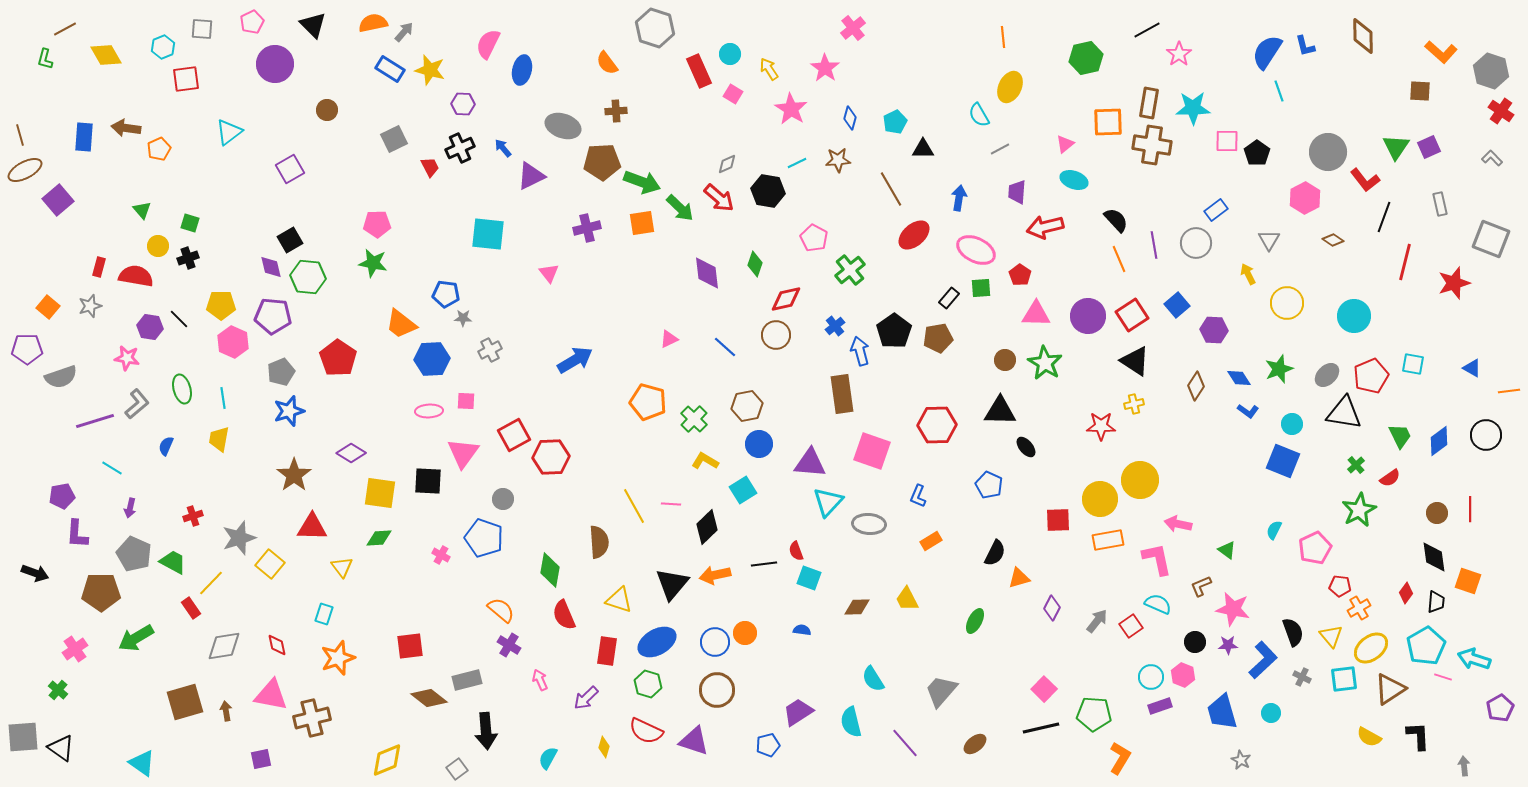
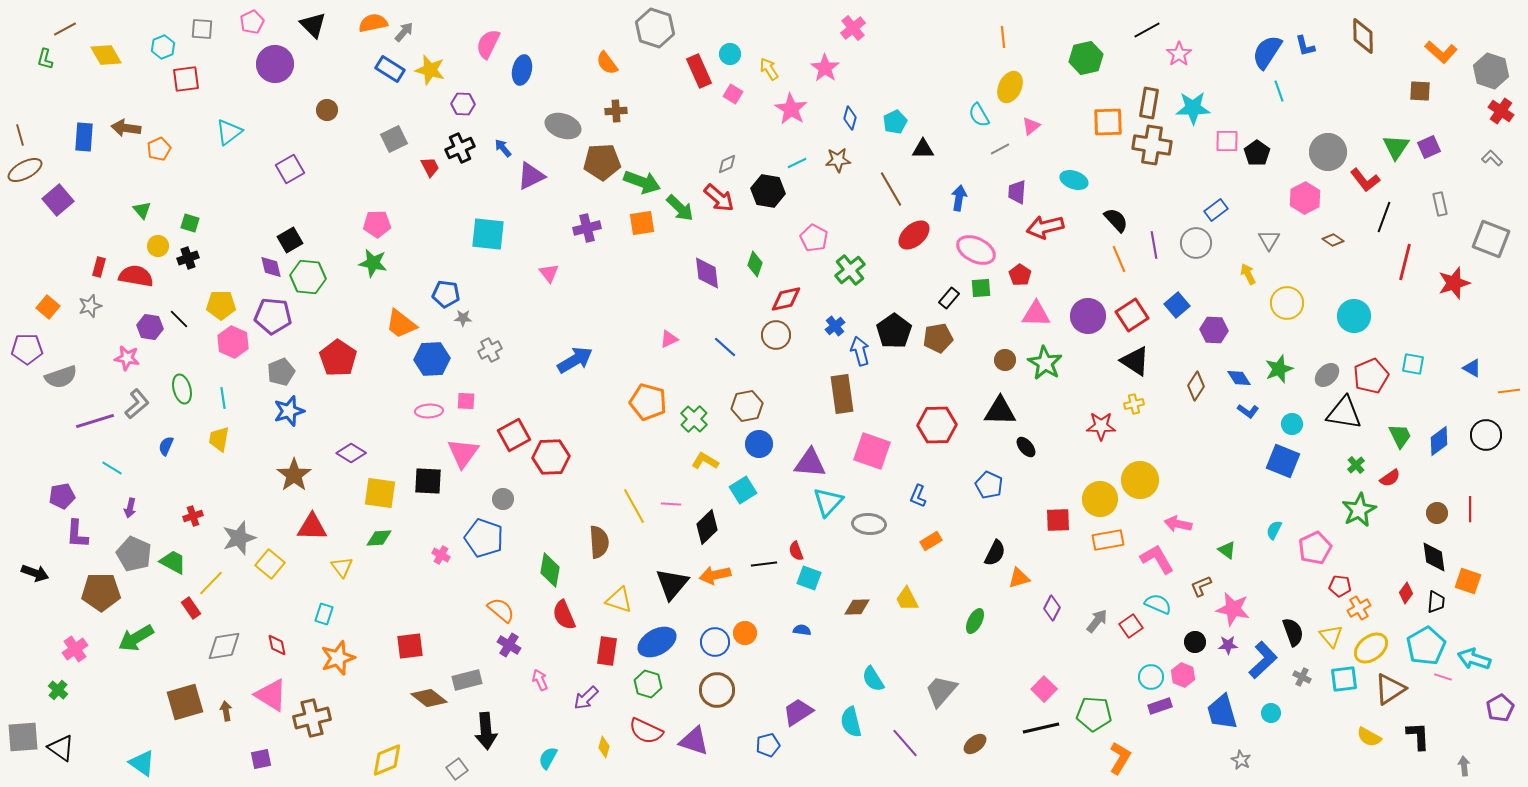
pink triangle at (1065, 144): moved 34 px left, 18 px up
pink L-shape at (1157, 559): rotated 18 degrees counterclockwise
pink triangle at (271, 695): rotated 21 degrees clockwise
